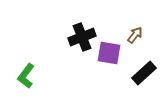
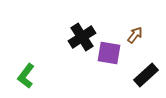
black cross: rotated 12 degrees counterclockwise
black rectangle: moved 2 px right, 2 px down
